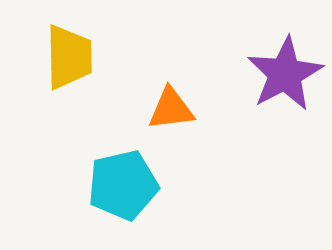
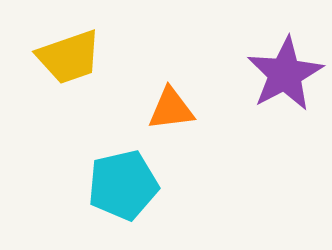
yellow trapezoid: rotated 72 degrees clockwise
